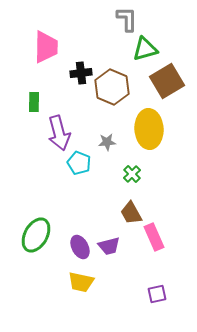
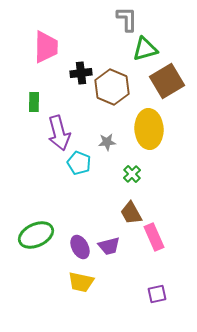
green ellipse: rotated 36 degrees clockwise
